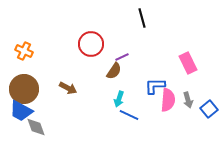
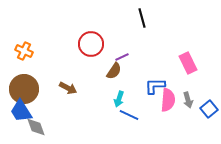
blue trapezoid: rotated 30 degrees clockwise
